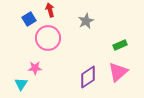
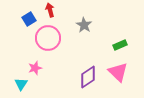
gray star: moved 2 px left, 4 px down; rotated 14 degrees counterclockwise
pink star: rotated 16 degrees counterclockwise
pink triangle: rotated 35 degrees counterclockwise
